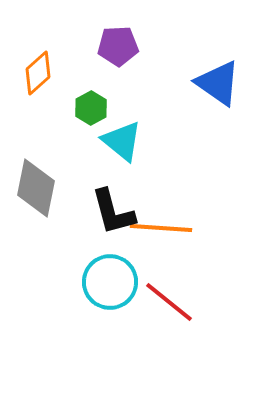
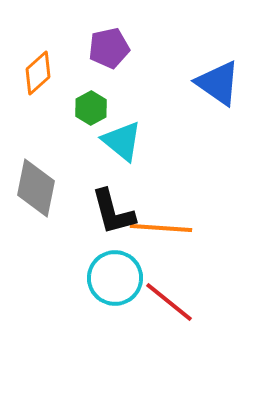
purple pentagon: moved 9 px left, 2 px down; rotated 9 degrees counterclockwise
cyan circle: moved 5 px right, 4 px up
